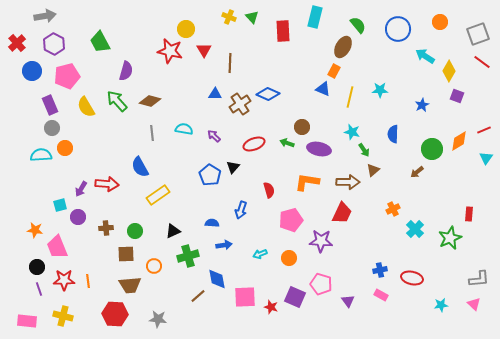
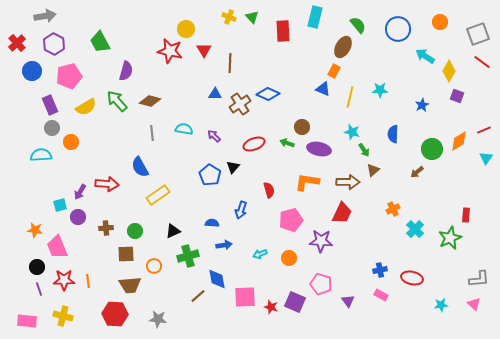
pink pentagon at (67, 76): moved 2 px right
yellow semicircle at (86, 107): rotated 90 degrees counterclockwise
orange circle at (65, 148): moved 6 px right, 6 px up
purple arrow at (81, 189): moved 1 px left, 3 px down
red rectangle at (469, 214): moved 3 px left, 1 px down
purple square at (295, 297): moved 5 px down
